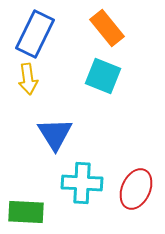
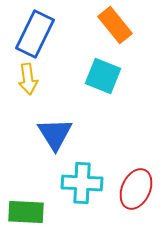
orange rectangle: moved 8 px right, 3 px up
